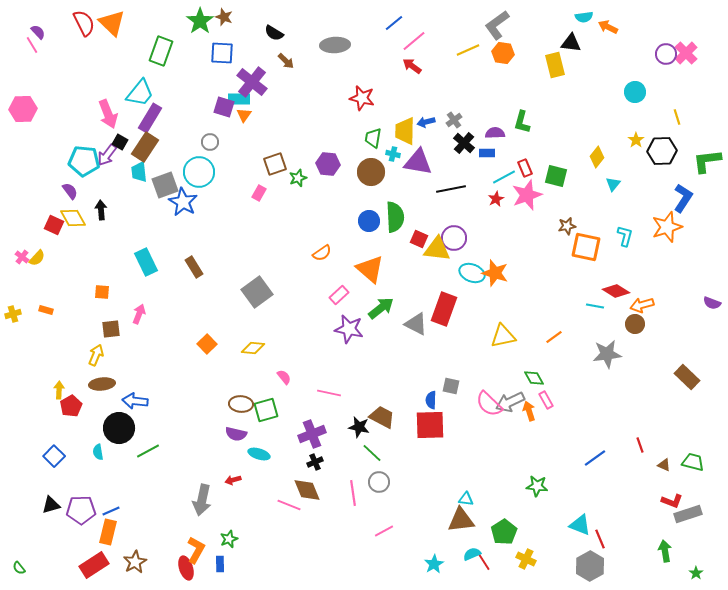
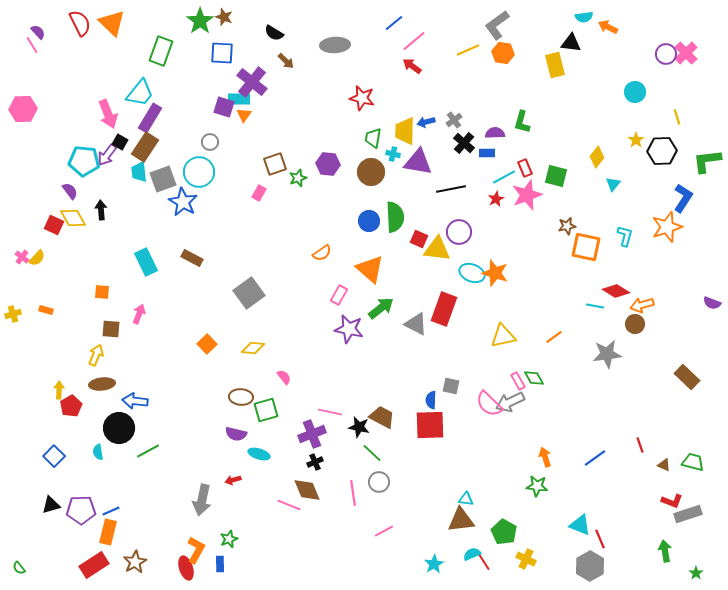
red semicircle at (84, 23): moved 4 px left
gray square at (165, 185): moved 2 px left, 6 px up
purple circle at (454, 238): moved 5 px right, 6 px up
brown rectangle at (194, 267): moved 2 px left, 9 px up; rotated 30 degrees counterclockwise
gray square at (257, 292): moved 8 px left, 1 px down
pink rectangle at (339, 295): rotated 18 degrees counterclockwise
brown square at (111, 329): rotated 12 degrees clockwise
pink line at (329, 393): moved 1 px right, 19 px down
pink rectangle at (546, 400): moved 28 px left, 19 px up
brown ellipse at (241, 404): moved 7 px up
orange arrow at (529, 411): moved 16 px right, 46 px down
green pentagon at (504, 532): rotated 10 degrees counterclockwise
